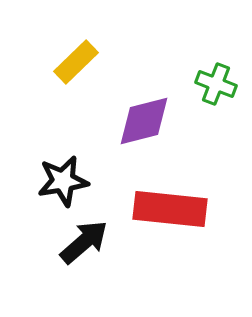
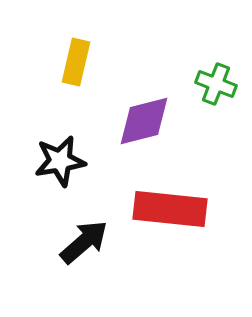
yellow rectangle: rotated 33 degrees counterclockwise
black star: moved 3 px left, 20 px up
